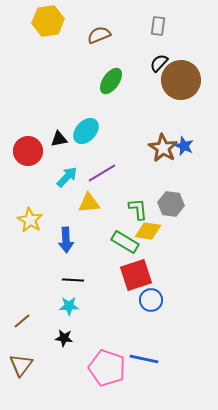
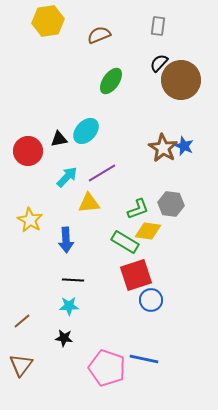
green L-shape: rotated 75 degrees clockwise
